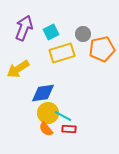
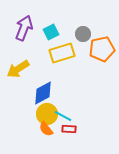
blue diamond: rotated 20 degrees counterclockwise
yellow circle: moved 1 px left, 1 px down
